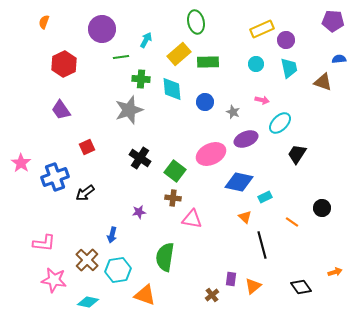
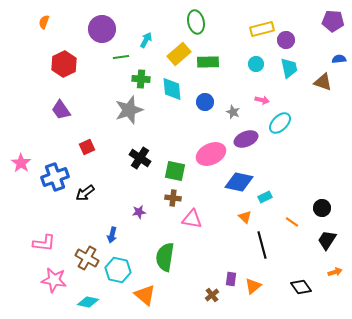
yellow rectangle at (262, 29): rotated 10 degrees clockwise
black trapezoid at (297, 154): moved 30 px right, 86 px down
green square at (175, 171): rotated 25 degrees counterclockwise
brown cross at (87, 260): moved 2 px up; rotated 15 degrees counterclockwise
cyan hexagon at (118, 270): rotated 20 degrees clockwise
orange triangle at (145, 295): rotated 20 degrees clockwise
